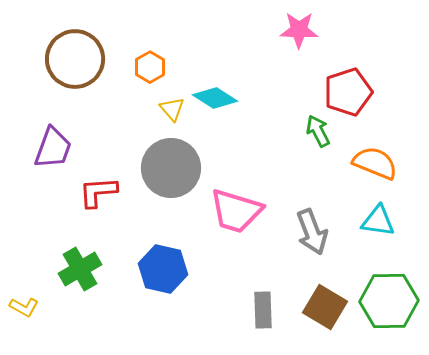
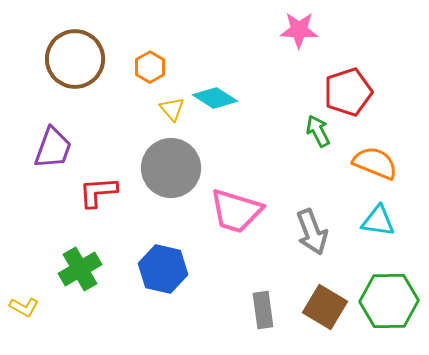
gray rectangle: rotated 6 degrees counterclockwise
